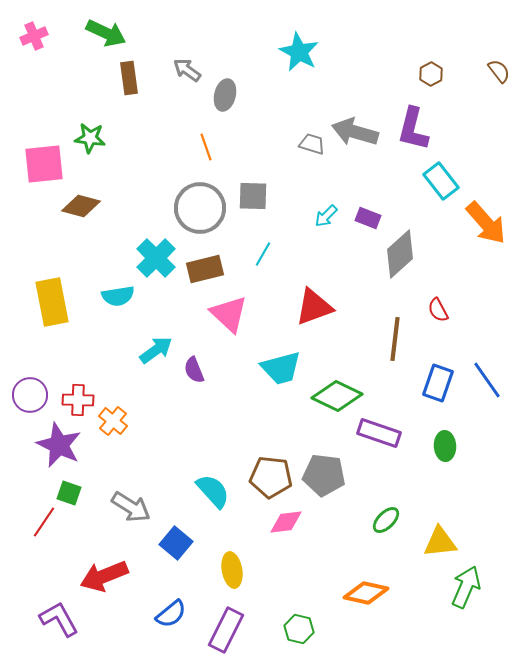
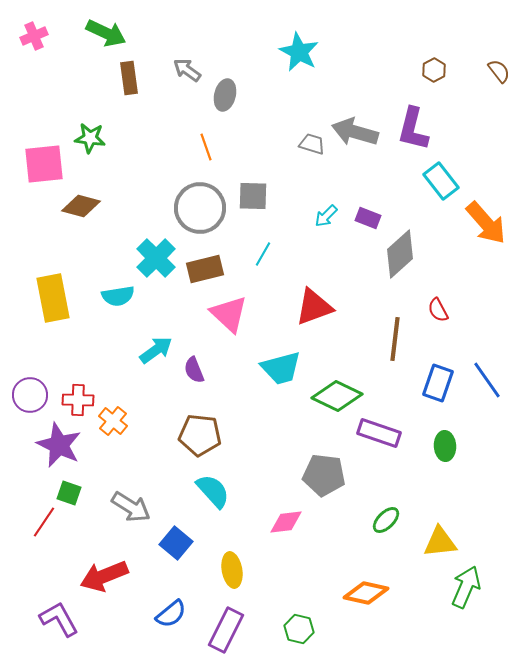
brown hexagon at (431, 74): moved 3 px right, 4 px up
yellow rectangle at (52, 302): moved 1 px right, 4 px up
brown pentagon at (271, 477): moved 71 px left, 42 px up
